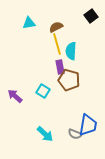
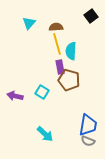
cyan triangle: rotated 40 degrees counterclockwise
brown semicircle: rotated 24 degrees clockwise
cyan square: moved 1 px left, 1 px down
purple arrow: rotated 28 degrees counterclockwise
gray semicircle: moved 13 px right, 7 px down
